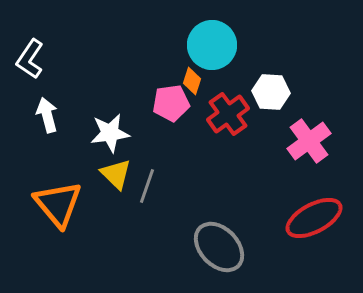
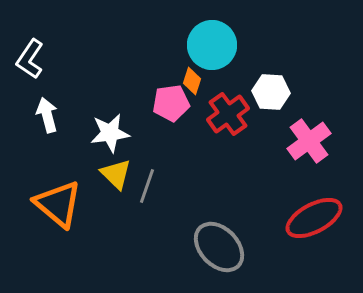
orange triangle: rotated 10 degrees counterclockwise
